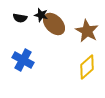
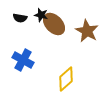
yellow diamond: moved 21 px left, 12 px down
